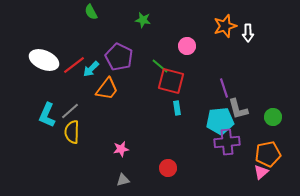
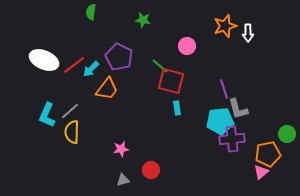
green semicircle: rotated 35 degrees clockwise
purple line: moved 1 px down
green circle: moved 14 px right, 17 px down
purple cross: moved 5 px right, 3 px up
red circle: moved 17 px left, 2 px down
